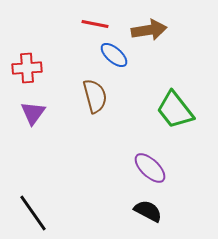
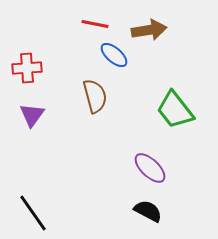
purple triangle: moved 1 px left, 2 px down
